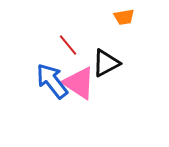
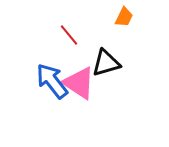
orange trapezoid: rotated 55 degrees counterclockwise
red line: moved 1 px right, 10 px up
black triangle: rotated 12 degrees clockwise
